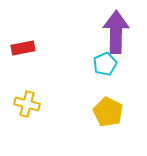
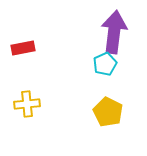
purple arrow: moved 2 px left; rotated 6 degrees clockwise
yellow cross: rotated 20 degrees counterclockwise
